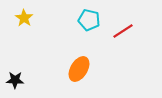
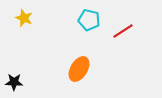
yellow star: rotated 12 degrees counterclockwise
black star: moved 1 px left, 2 px down
